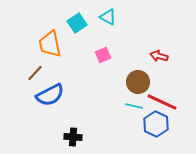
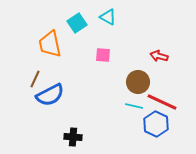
pink square: rotated 28 degrees clockwise
brown line: moved 6 px down; rotated 18 degrees counterclockwise
